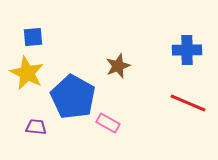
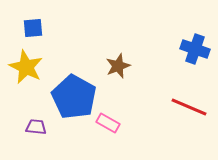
blue square: moved 9 px up
blue cross: moved 8 px right, 1 px up; rotated 20 degrees clockwise
yellow star: moved 1 px left, 6 px up
blue pentagon: moved 1 px right
red line: moved 1 px right, 4 px down
